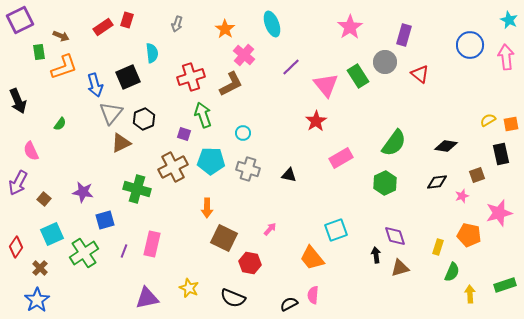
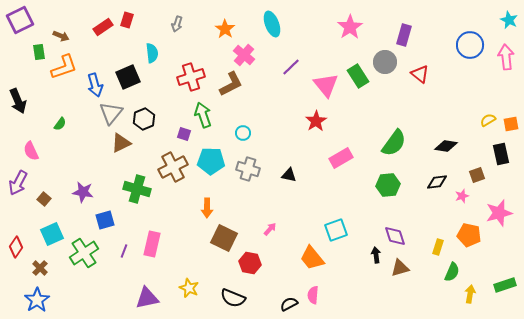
green hexagon at (385, 183): moved 3 px right, 2 px down; rotated 20 degrees clockwise
yellow arrow at (470, 294): rotated 12 degrees clockwise
